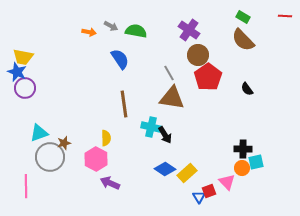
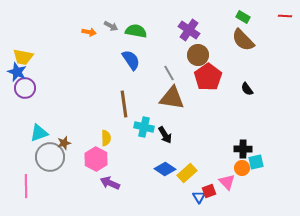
blue semicircle: moved 11 px right, 1 px down
cyan cross: moved 7 px left
